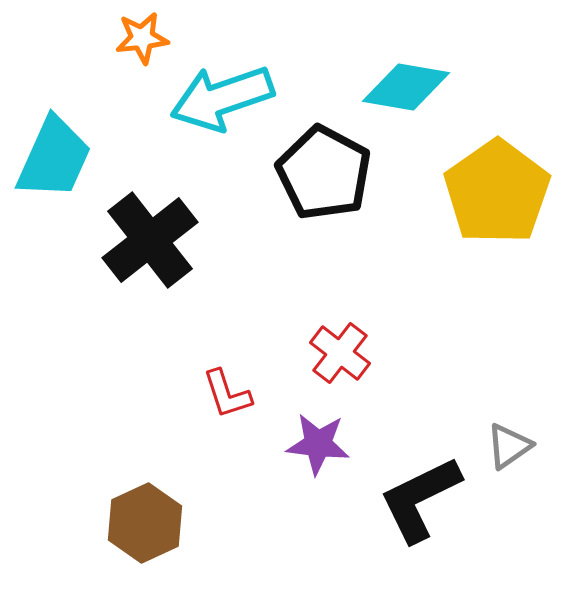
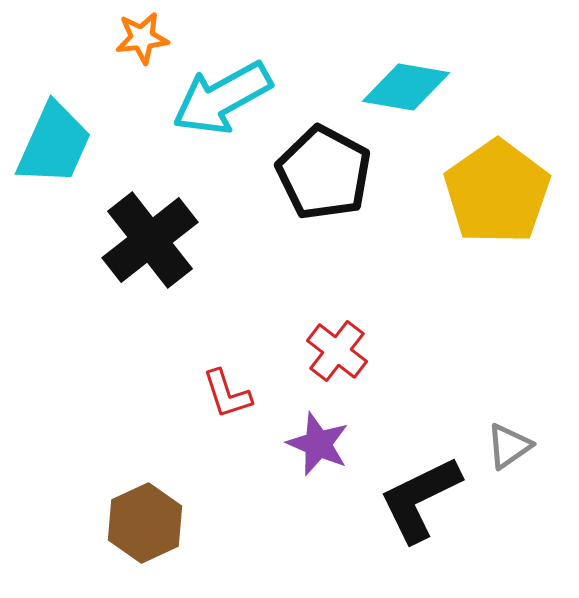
cyan arrow: rotated 10 degrees counterclockwise
cyan trapezoid: moved 14 px up
red cross: moved 3 px left, 2 px up
purple star: rotated 16 degrees clockwise
